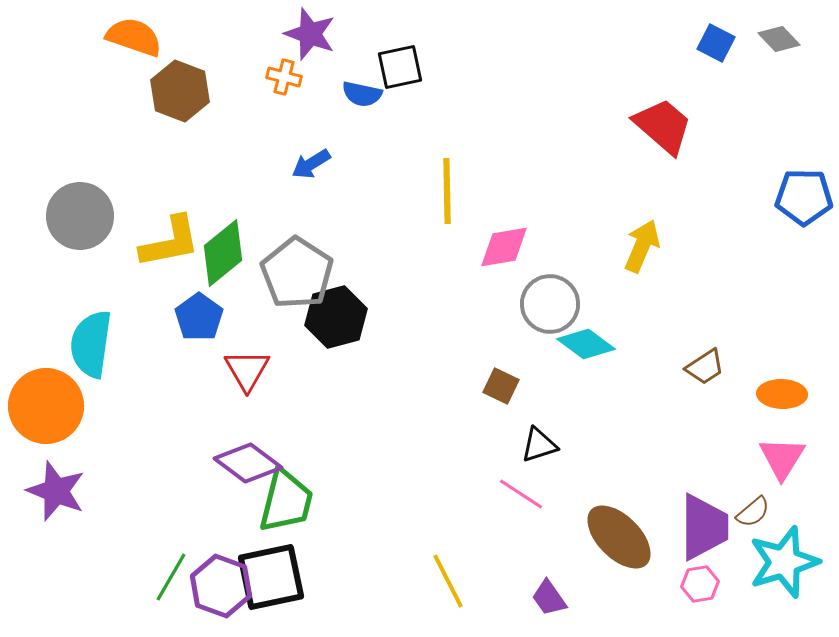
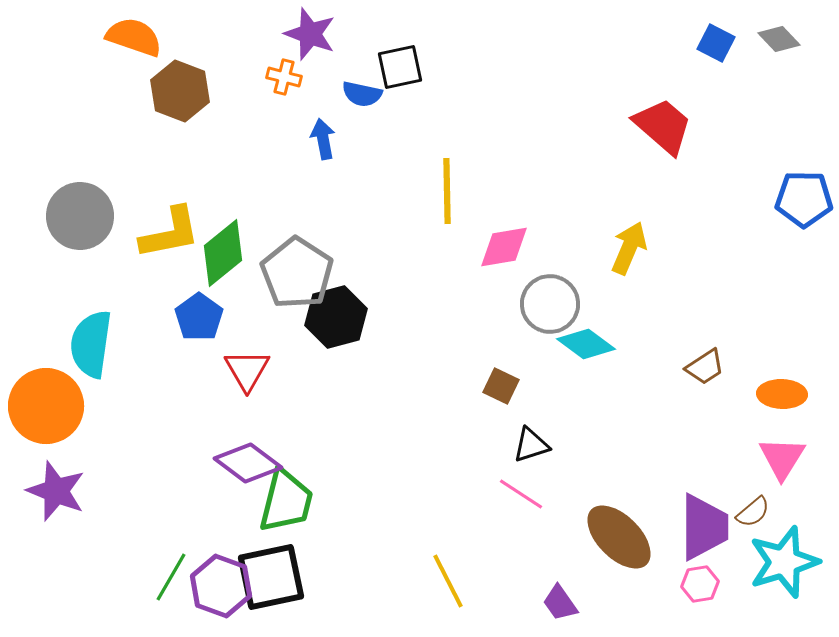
blue arrow at (311, 164): moved 12 px right, 25 px up; rotated 111 degrees clockwise
blue pentagon at (804, 197): moved 2 px down
yellow L-shape at (170, 242): moved 9 px up
yellow arrow at (642, 246): moved 13 px left, 2 px down
black triangle at (539, 445): moved 8 px left
purple trapezoid at (549, 598): moved 11 px right, 5 px down
